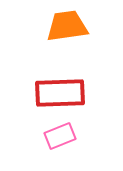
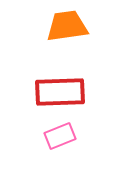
red rectangle: moved 1 px up
